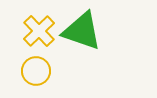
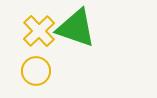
green triangle: moved 6 px left, 3 px up
